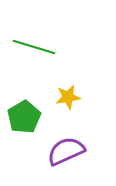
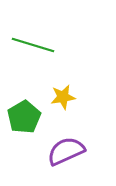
green line: moved 1 px left, 2 px up
yellow star: moved 5 px left
